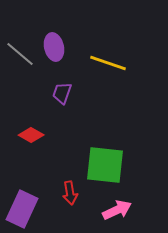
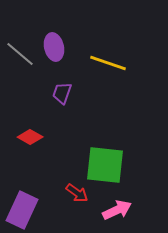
red diamond: moved 1 px left, 2 px down
red arrow: moved 7 px right; rotated 45 degrees counterclockwise
purple rectangle: moved 1 px down
